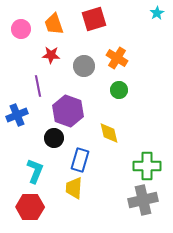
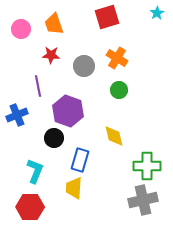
red square: moved 13 px right, 2 px up
yellow diamond: moved 5 px right, 3 px down
